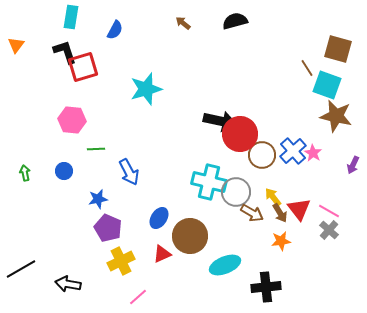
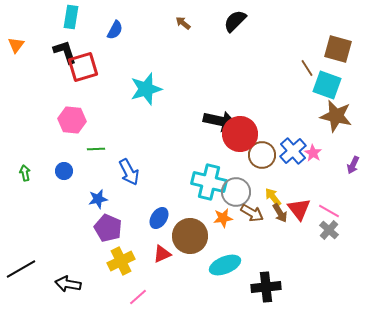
black semicircle at (235, 21): rotated 30 degrees counterclockwise
orange star at (281, 241): moved 58 px left, 23 px up
